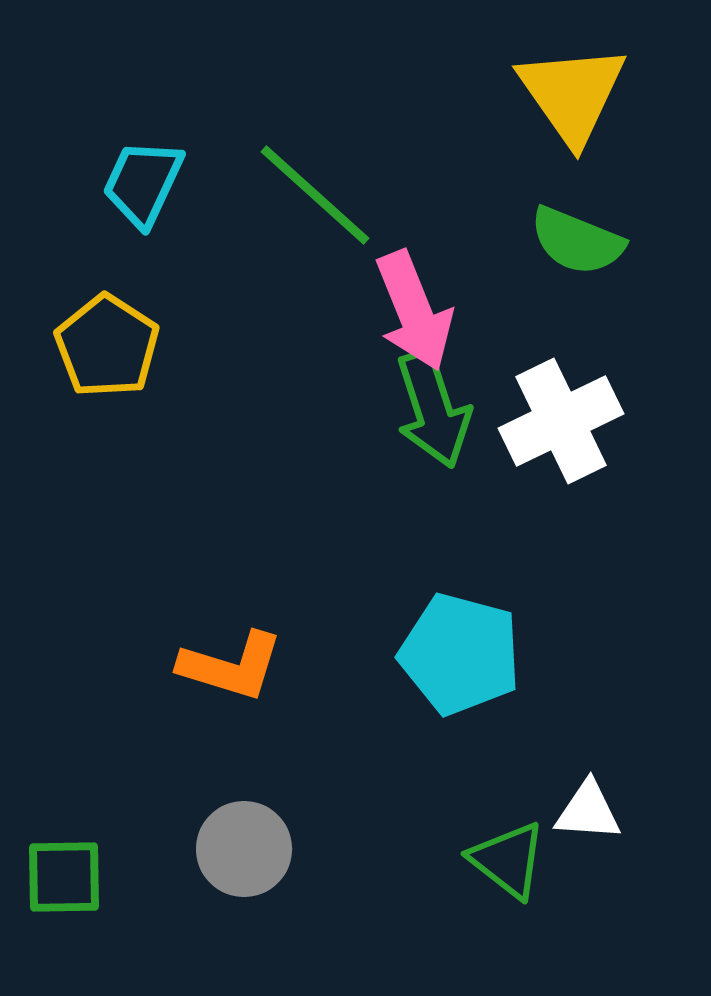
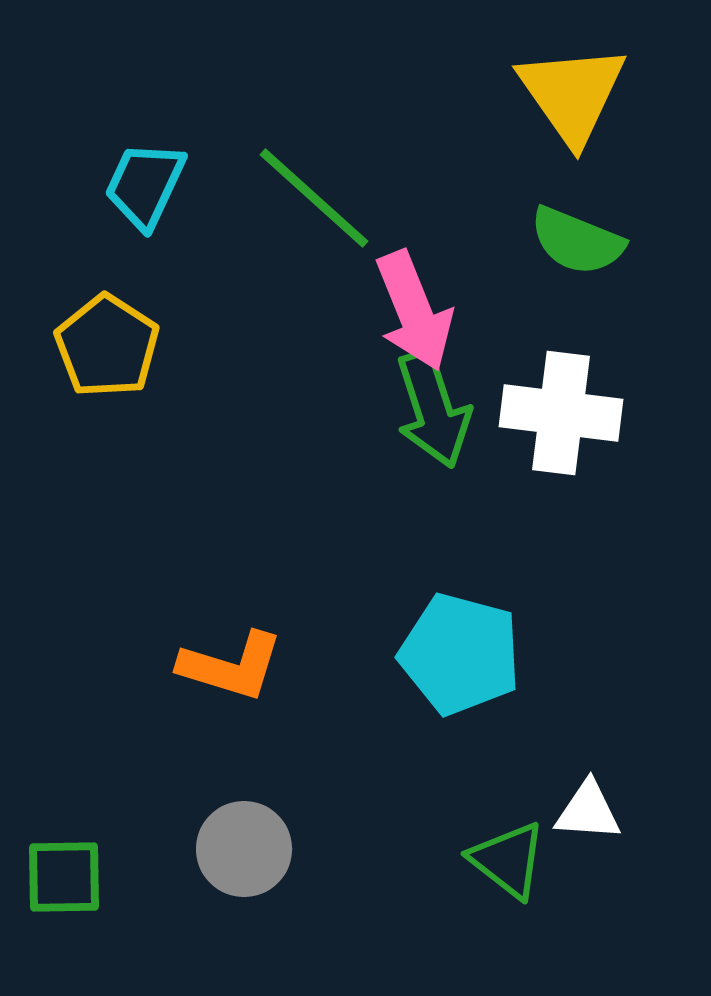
cyan trapezoid: moved 2 px right, 2 px down
green line: moved 1 px left, 3 px down
white cross: moved 8 px up; rotated 33 degrees clockwise
